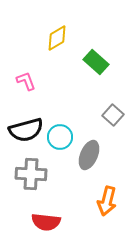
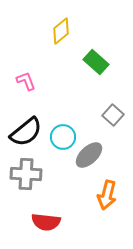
yellow diamond: moved 4 px right, 7 px up; rotated 8 degrees counterclockwise
black semicircle: moved 2 px down; rotated 24 degrees counterclockwise
cyan circle: moved 3 px right
gray ellipse: rotated 24 degrees clockwise
gray cross: moved 5 px left
orange arrow: moved 6 px up
